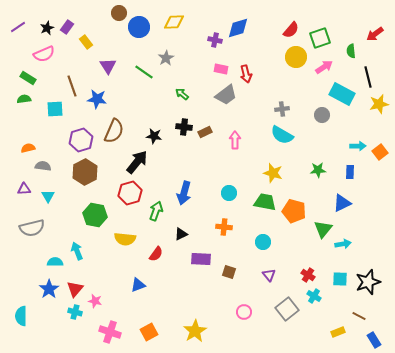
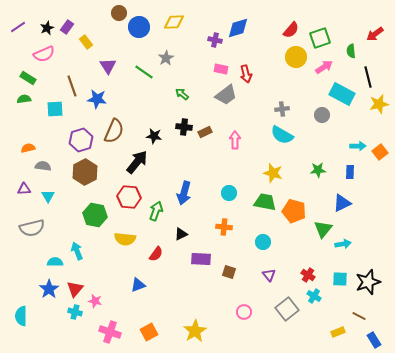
red hexagon at (130, 193): moved 1 px left, 4 px down; rotated 20 degrees clockwise
